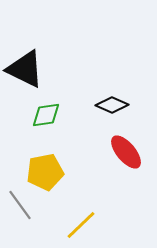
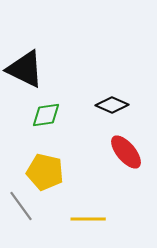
yellow pentagon: rotated 24 degrees clockwise
gray line: moved 1 px right, 1 px down
yellow line: moved 7 px right, 6 px up; rotated 44 degrees clockwise
